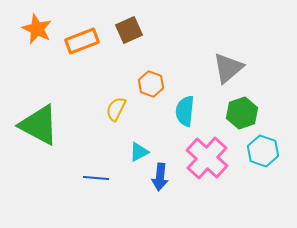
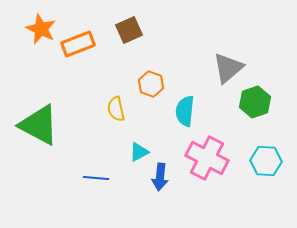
orange star: moved 4 px right
orange rectangle: moved 4 px left, 3 px down
yellow semicircle: rotated 40 degrees counterclockwise
green hexagon: moved 13 px right, 11 px up
cyan hexagon: moved 3 px right, 10 px down; rotated 16 degrees counterclockwise
pink cross: rotated 15 degrees counterclockwise
